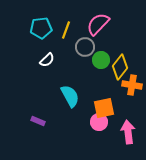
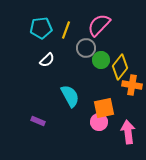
pink semicircle: moved 1 px right, 1 px down
gray circle: moved 1 px right, 1 px down
